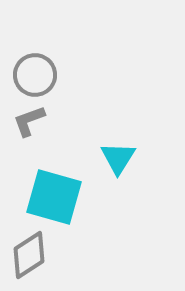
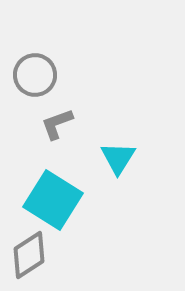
gray L-shape: moved 28 px right, 3 px down
cyan square: moved 1 px left, 3 px down; rotated 16 degrees clockwise
